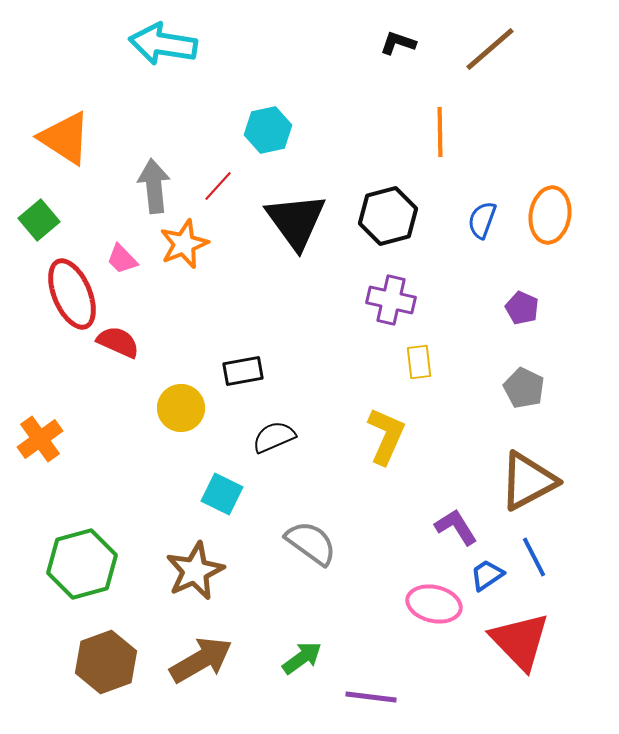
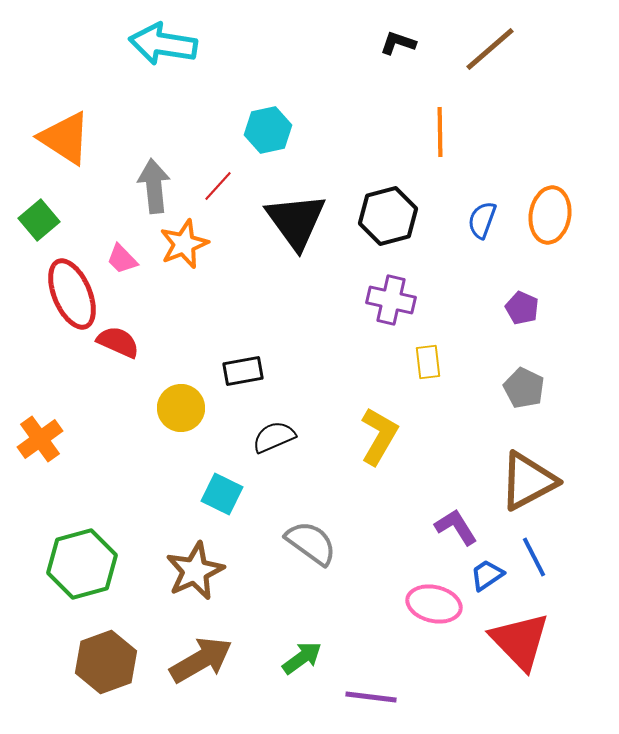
yellow rectangle: moved 9 px right
yellow L-shape: moved 7 px left; rotated 6 degrees clockwise
